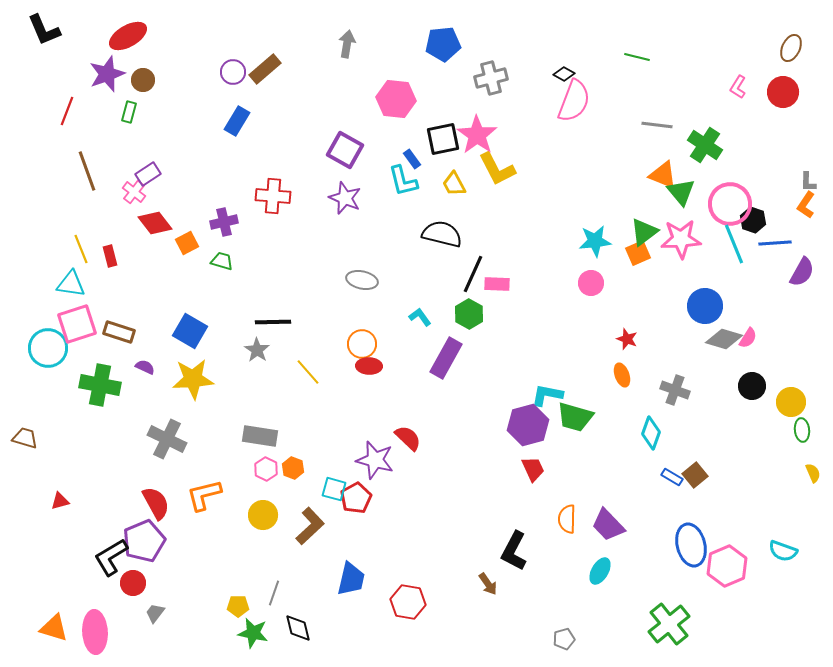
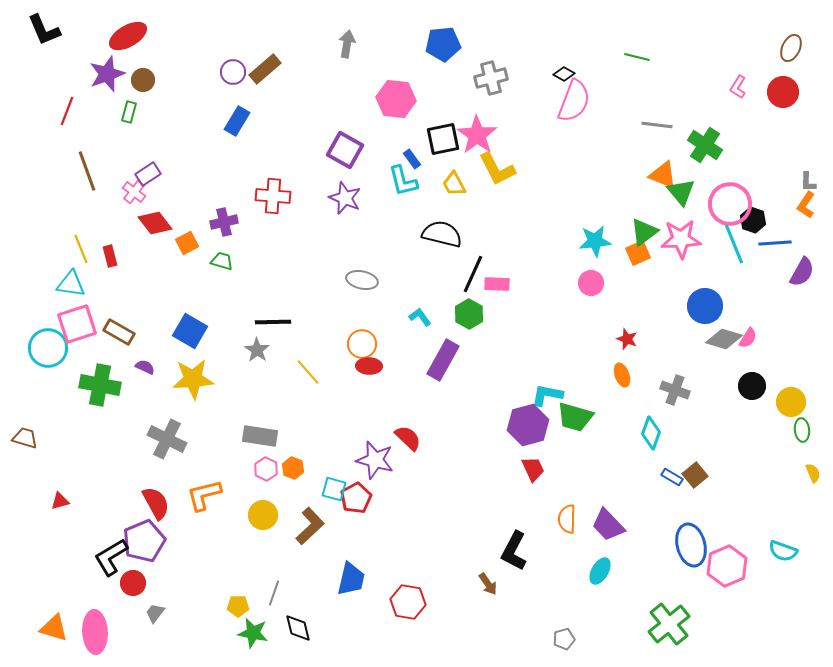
brown rectangle at (119, 332): rotated 12 degrees clockwise
purple rectangle at (446, 358): moved 3 px left, 2 px down
